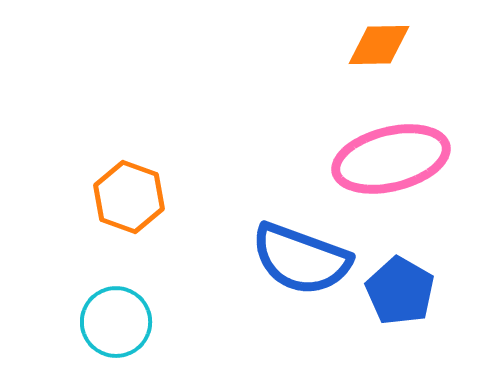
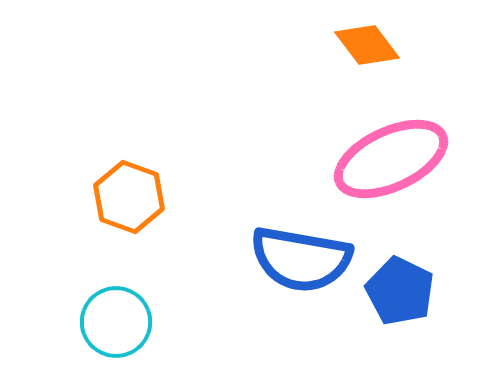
orange diamond: moved 12 px left; rotated 54 degrees clockwise
pink ellipse: rotated 11 degrees counterclockwise
blue semicircle: rotated 10 degrees counterclockwise
blue pentagon: rotated 4 degrees counterclockwise
